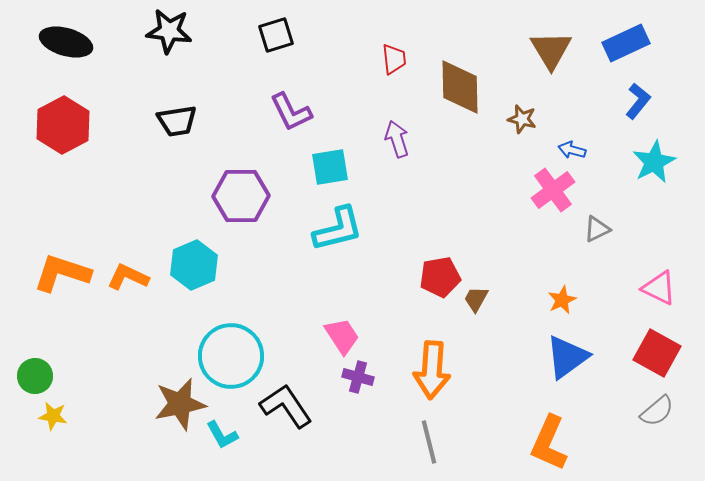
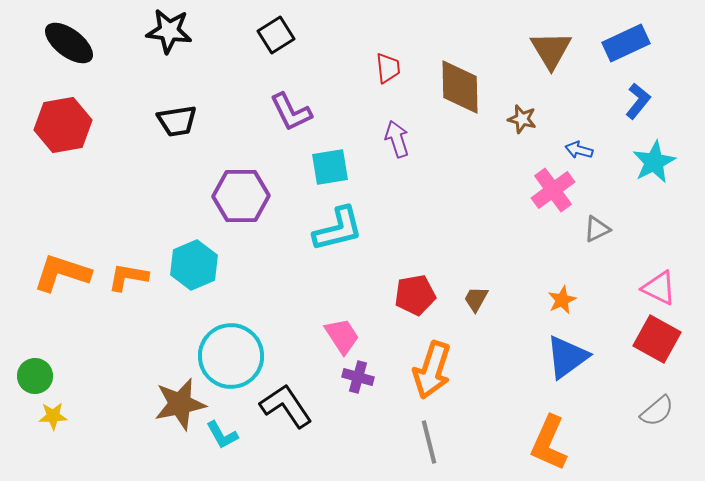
black square at (276, 35): rotated 15 degrees counterclockwise
black ellipse at (66, 42): moved 3 px right, 1 px down; rotated 21 degrees clockwise
red trapezoid at (394, 59): moved 6 px left, 9 px down
red hexagon at (63, 125): rotated 18 degrees clockwise
blue arrow at (572, 150): moved 7 px right
orange L-shape at (128, 277): rotated 15 degrees counterclockwise
red pentagon at (440, 277): moved 25 px left, 18 px down
red square at (657, 353): moved 14 px up
orange arrow at (432, 370): rotated 14 degrees clockwise
yellow star at (53, 416): rotated 12 degrees counterclockwise
